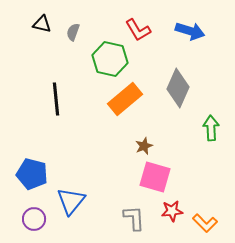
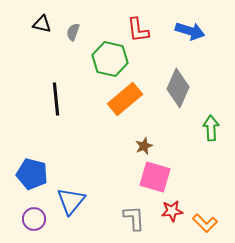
red L-shape: rotated 24 degrees clockwise
